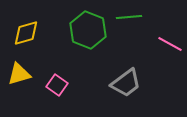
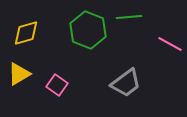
yellow triangle: rotated 15 degrees counterclockwise
